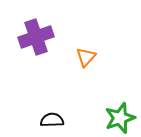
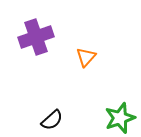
black semicircle: rotated 140 degrees clockwise
